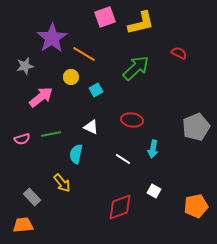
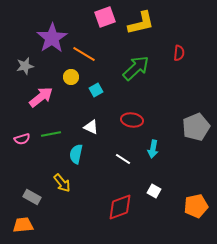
red semicircle: rotated 70 degrees clockwise
gray rectangle: rotated 18 degrees counterclockwise
